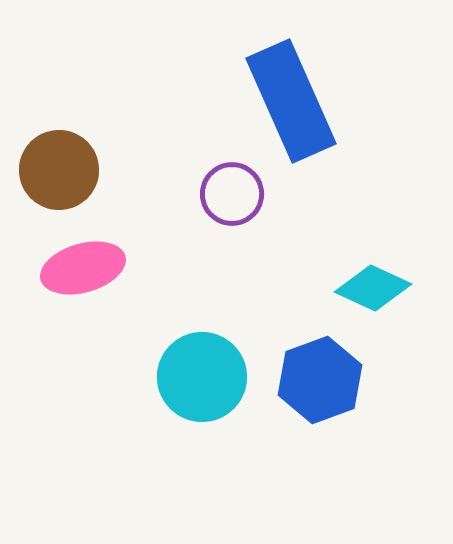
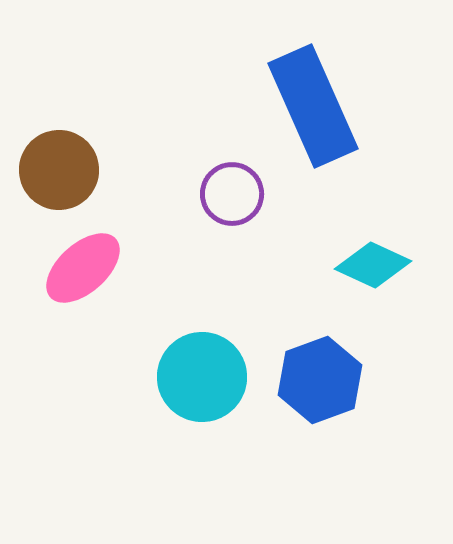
blue rectangle: moved 22 px right, 5 px down
pink ellipse: rotated 26 degrees counterclockwise
cyan diamond: moved 23 px up
